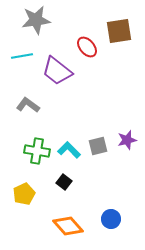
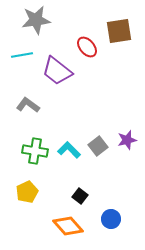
cyan line: moved 1 px up
gray square: rotated 24 degrees counterclockwise
green cross: moved 2 px left
black square: moved 16 px right, 14 px down
yellow pentagon: moved 3 px right, 2 px up
